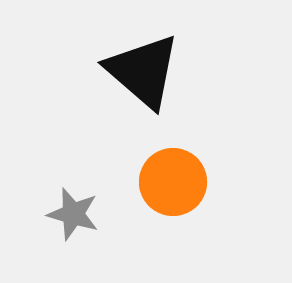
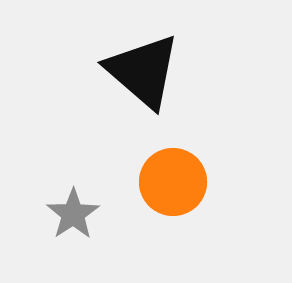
gray star: rotated 22 degrees clockwise
